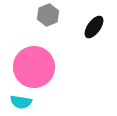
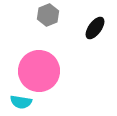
black ellipse: moved 1 px right, 1 px down
pink circle: moved 5 px right, 4 px down
